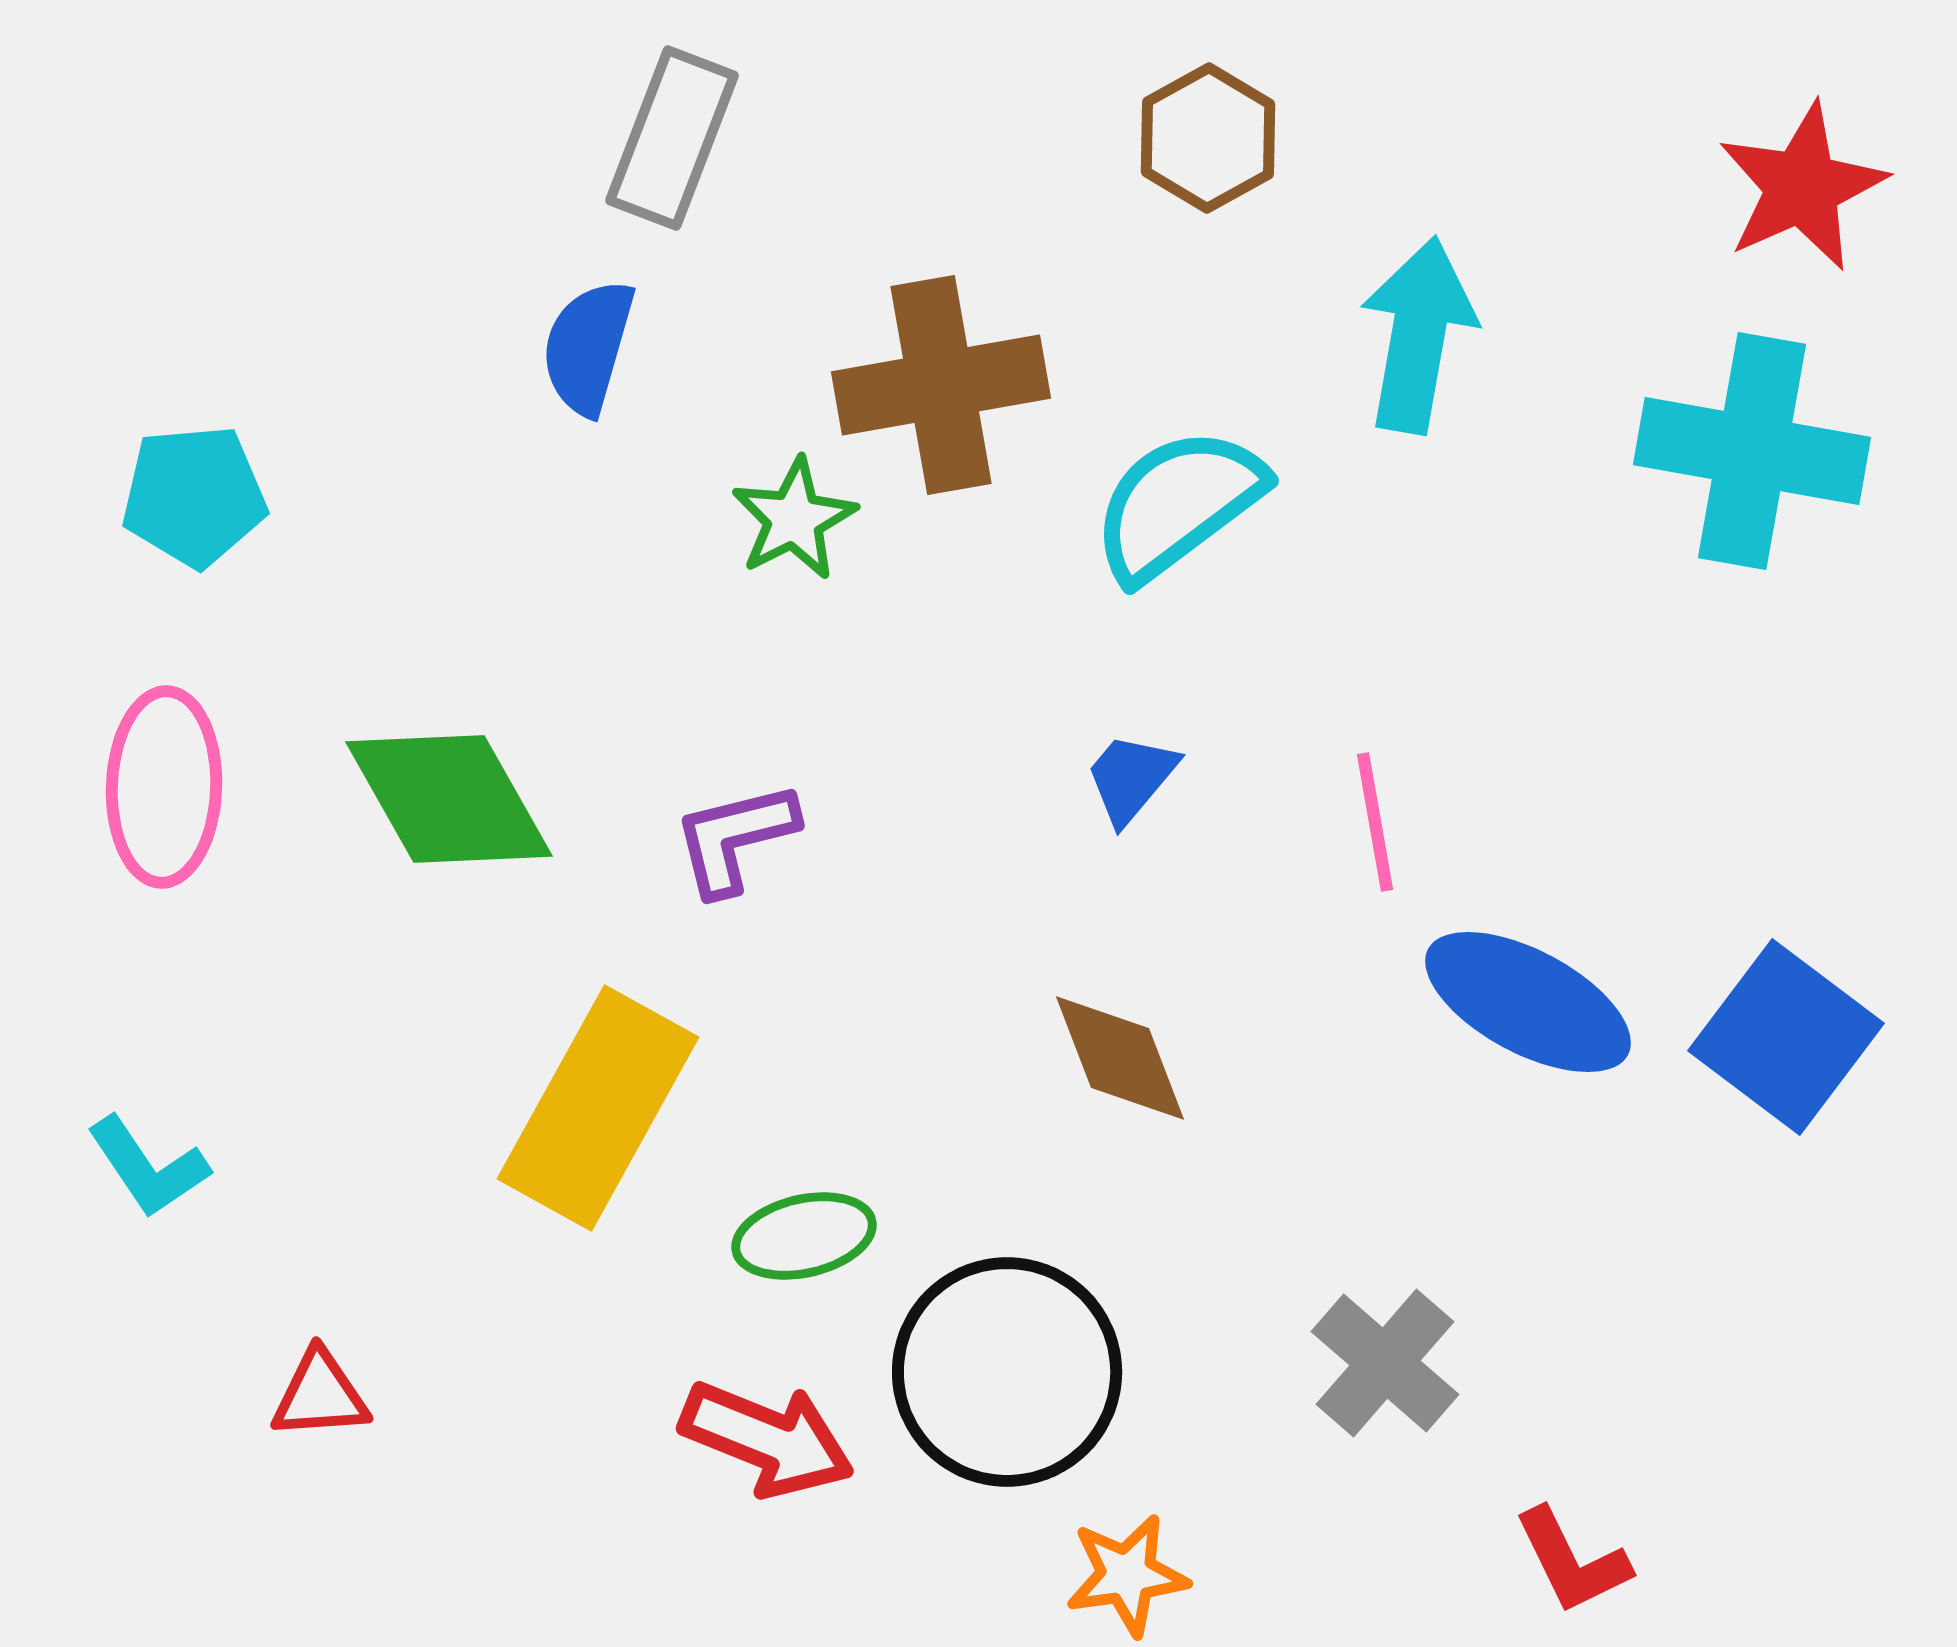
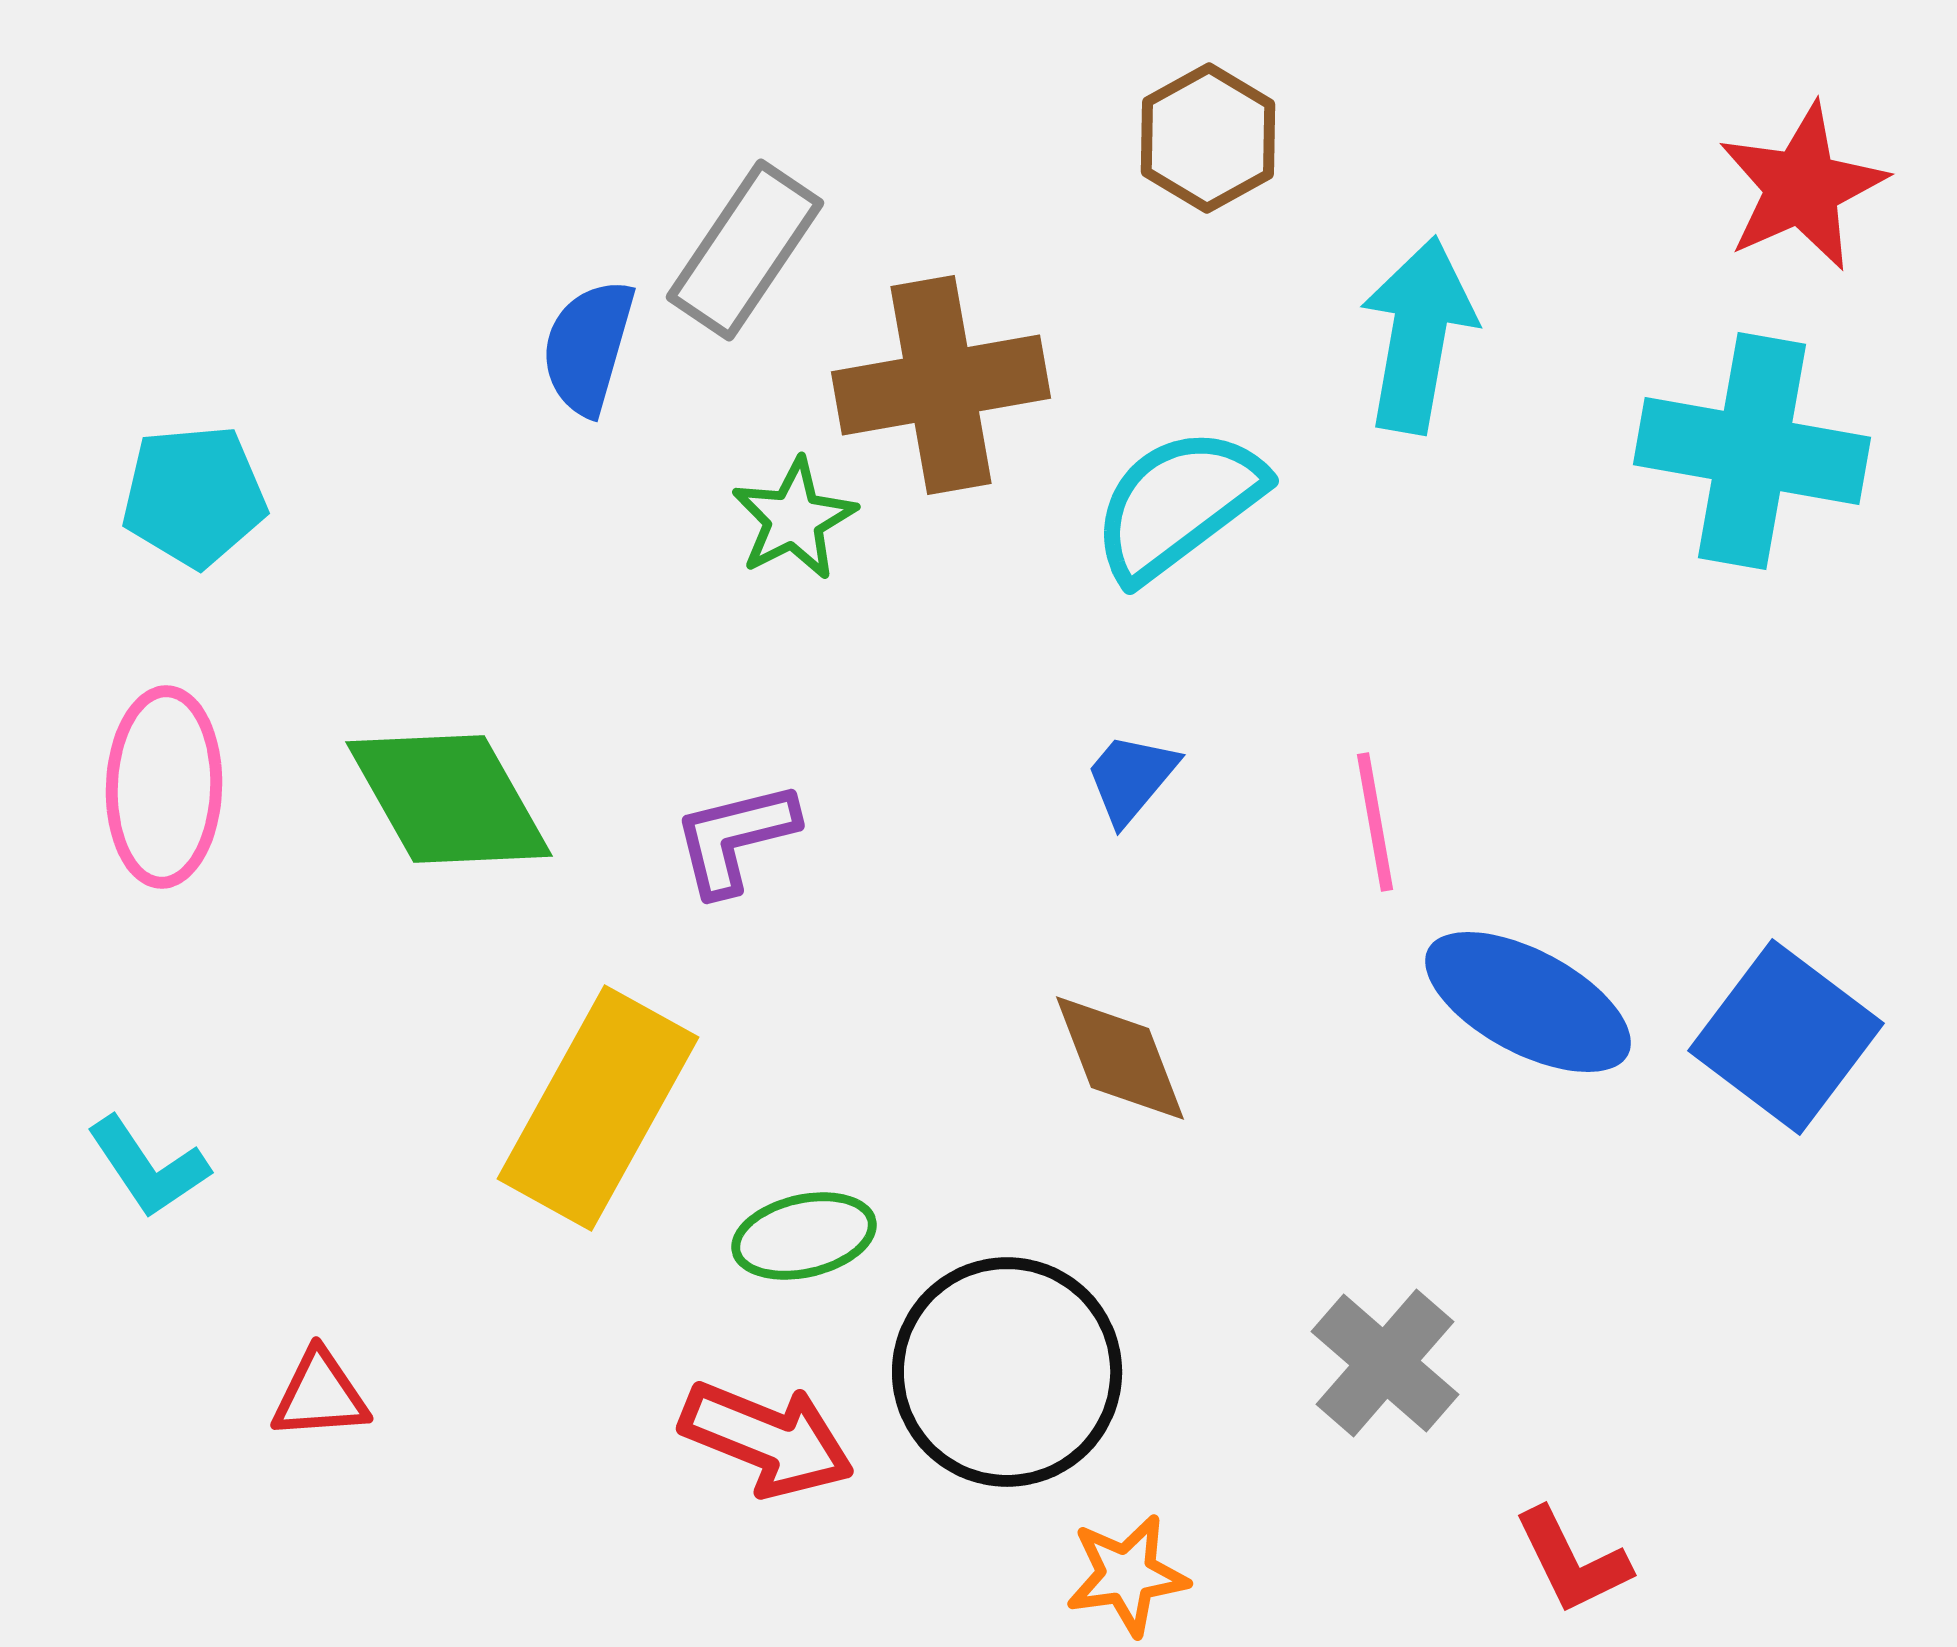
gray rectangle: moved 73 px right, 112 px down; rotated 13 degrees clockwise
